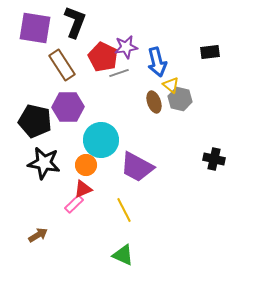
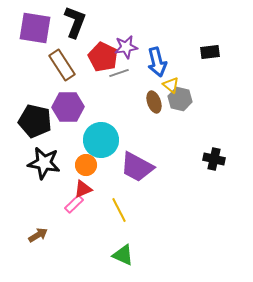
yellow line: moved 5 px left
